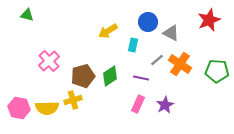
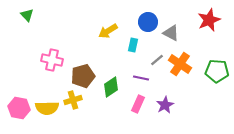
green triangle: rotated 32 degrees clockwise
pink cross: moved 3 px right, 1 px up; rotated 35 degrees counterclockwise
green diamond: moved 1 px right, 11 px down
